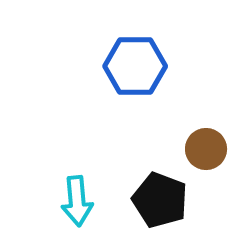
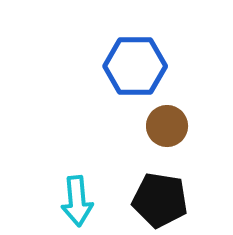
brown circle: moved 39 px left, 23 px up
black pentagon: rotated 12 degrees counterclockwise
